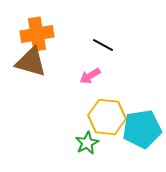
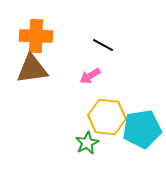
orange cross: moved 1 px left, 2 px down; rotated 12 degrees clockwise
brown triangle: moved 1 px right, 7 px down; rotated 24 degrees counterclockwise
